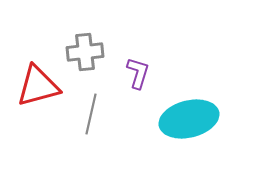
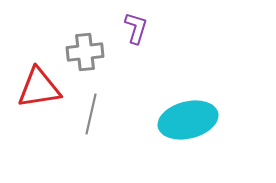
purple L-shape: moved 2 px left, 45 px up
red triangle: moved 1 px right, 2 px down; rotated 6 degrees clockwise
cyan ellipse: moved 1 px left, 1 px down
